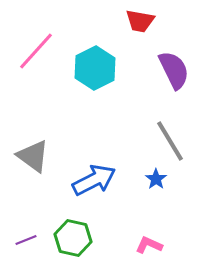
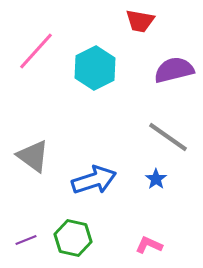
purple semicircle: rotated 78 degrees counterclockwise
gray line: moved 2 px left, 4 px up; rotated 24 degrees counterclockwise
blue arrow: rotated 9 degrees clockwise
